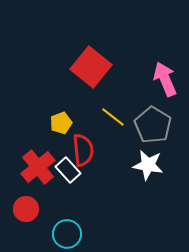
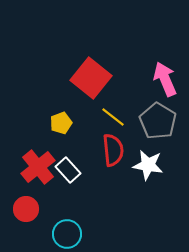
red square: moved 11 px down
gray pentagon: moved 5 px right, 4 px up
red semicircle: moved 30 px right
